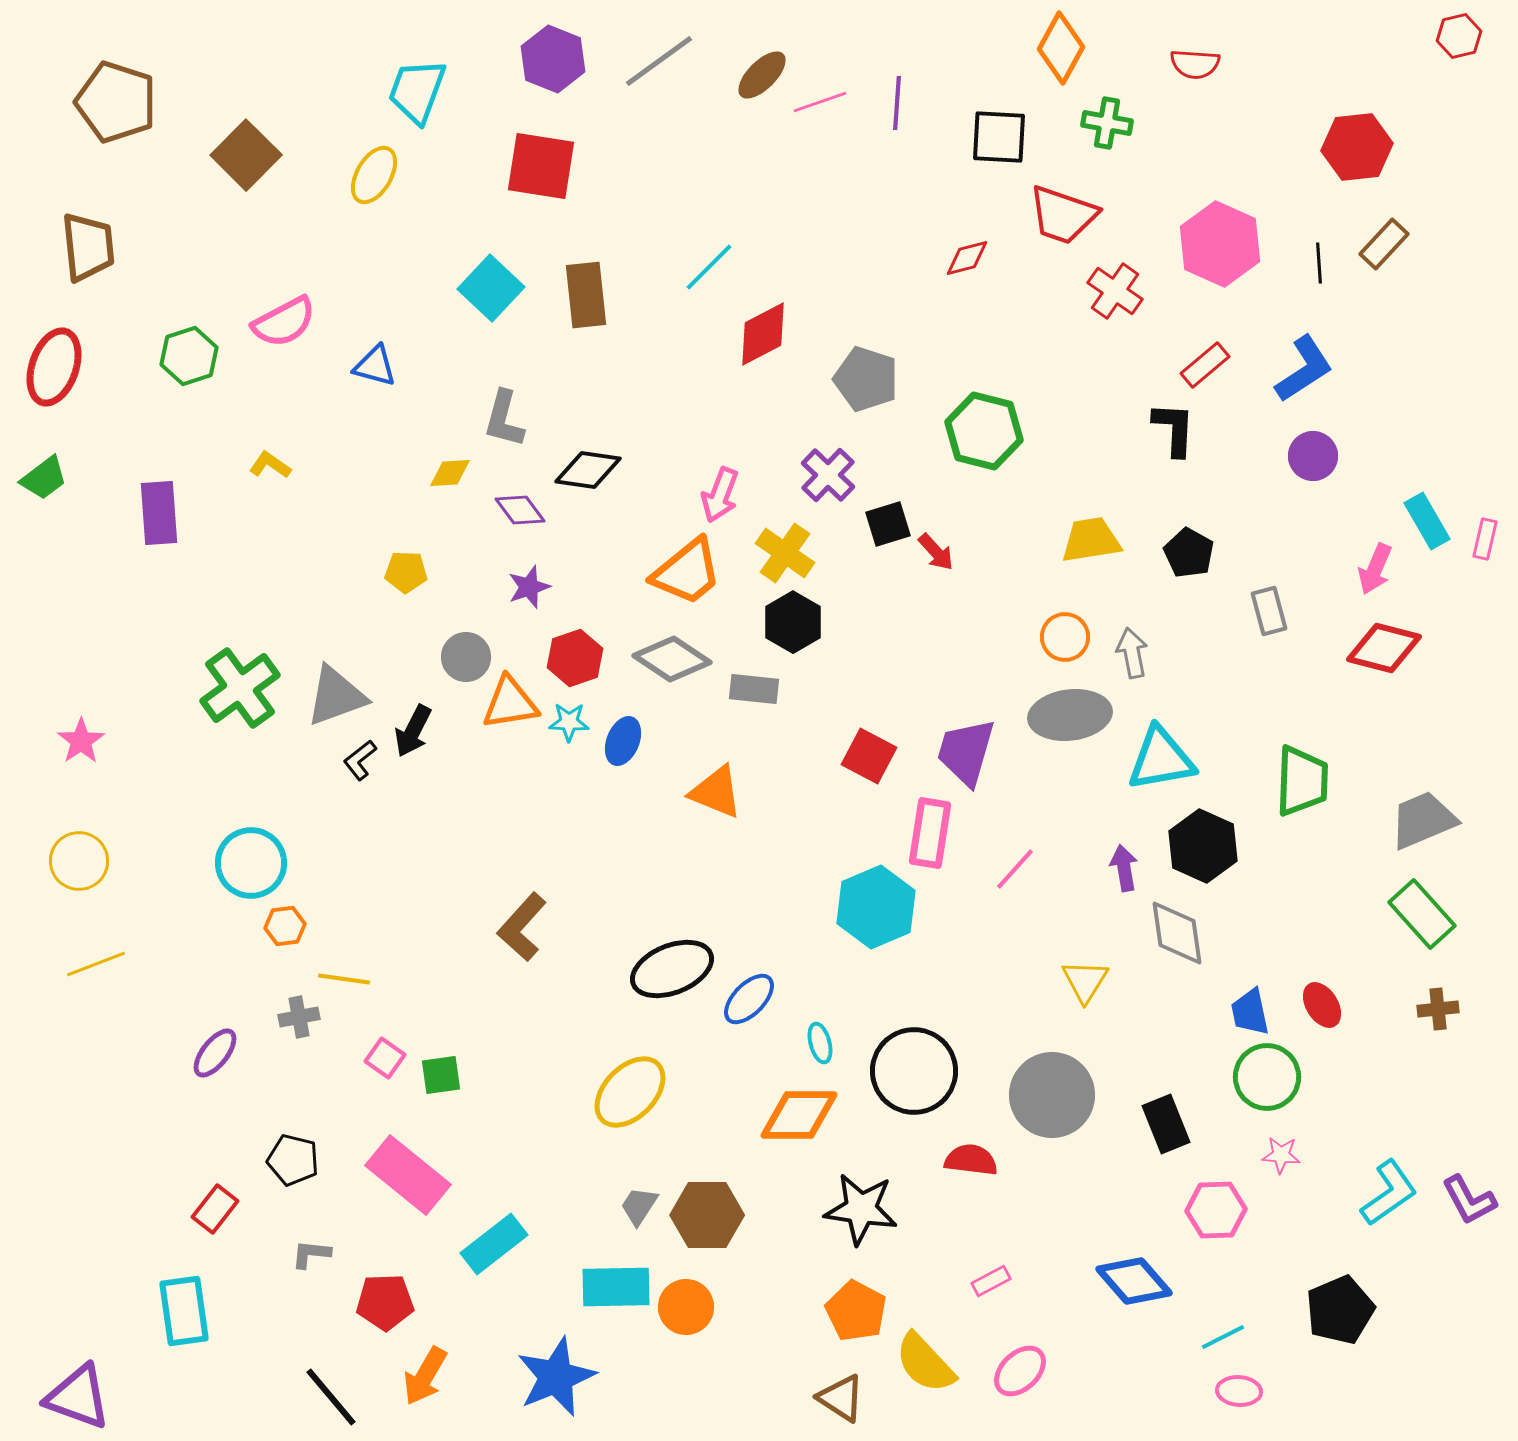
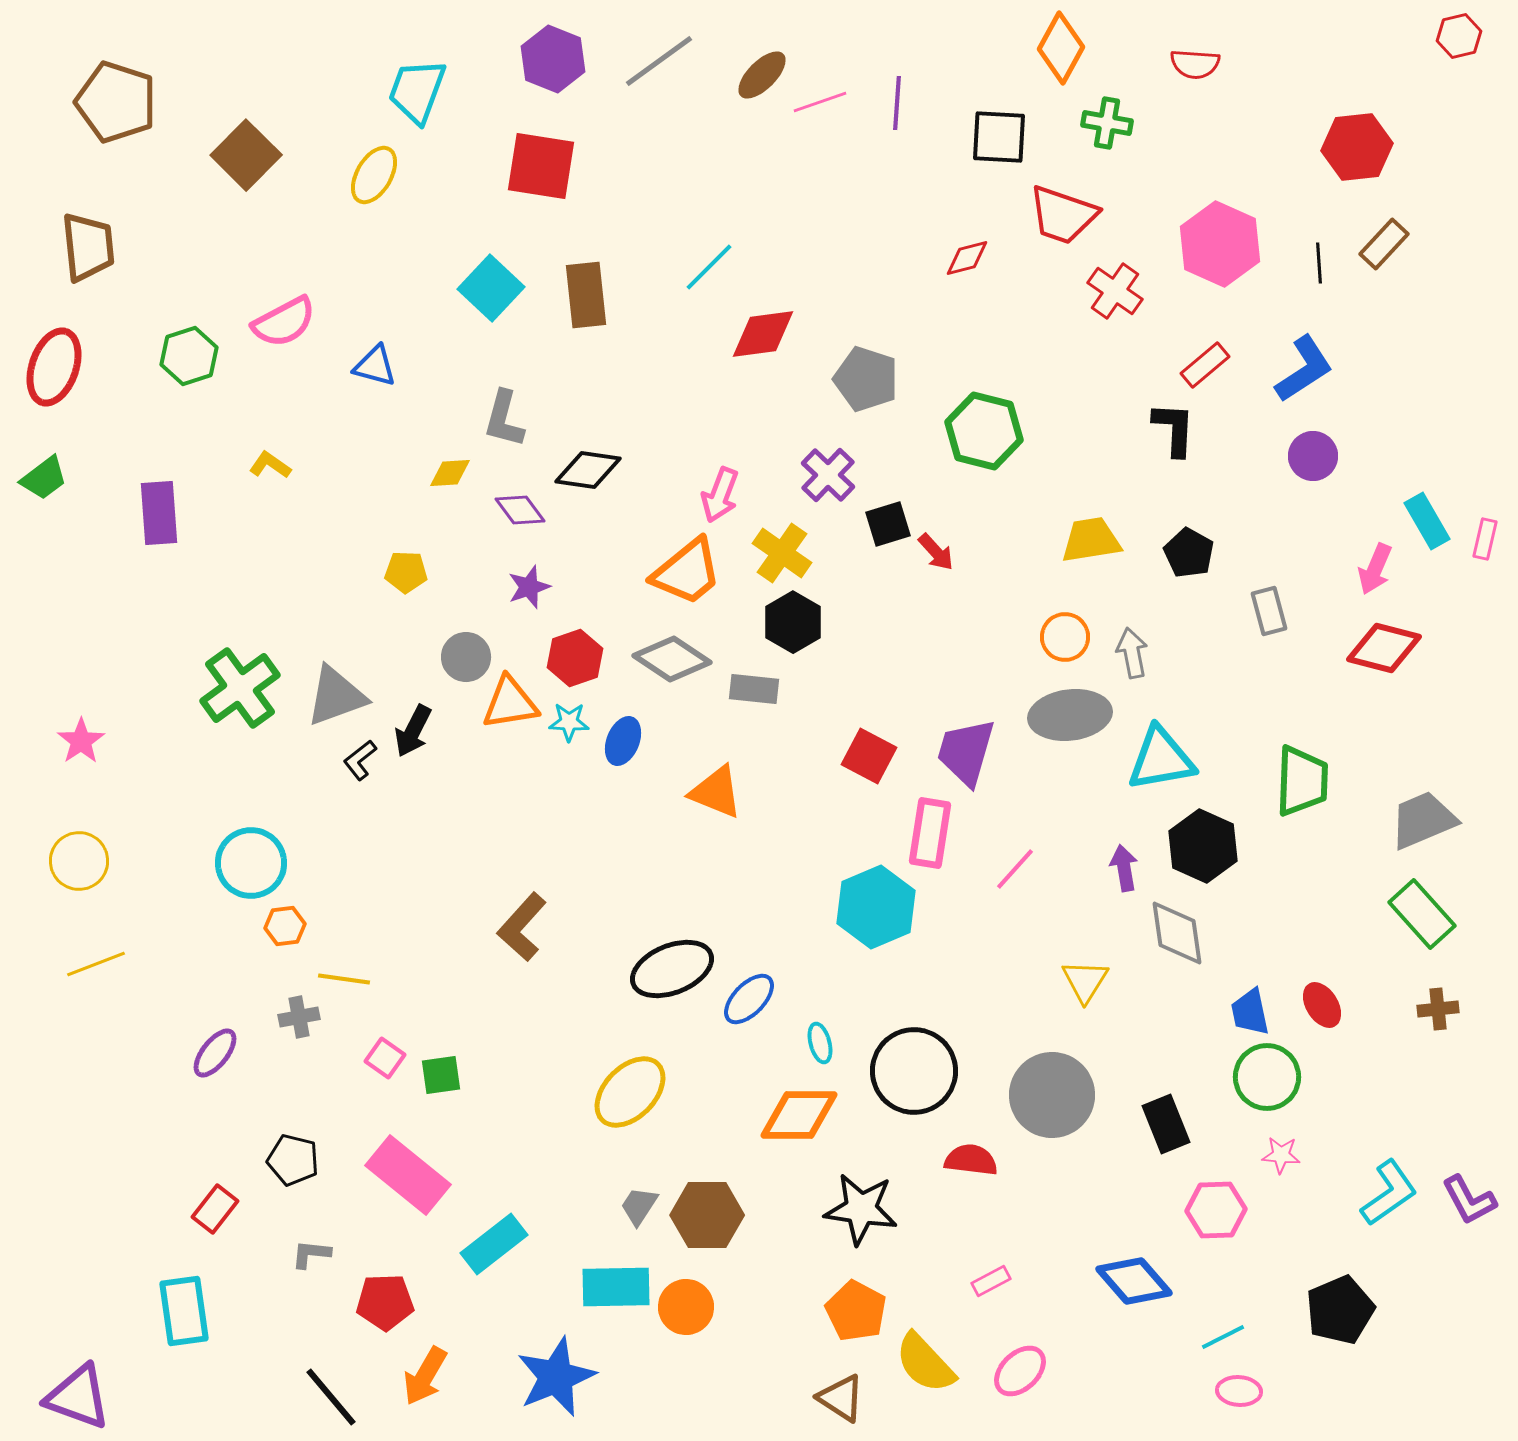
red diamond at (763, 334): rotated 20 degrees clockwise
yellow cross at (785, 553): moved 3 px left
